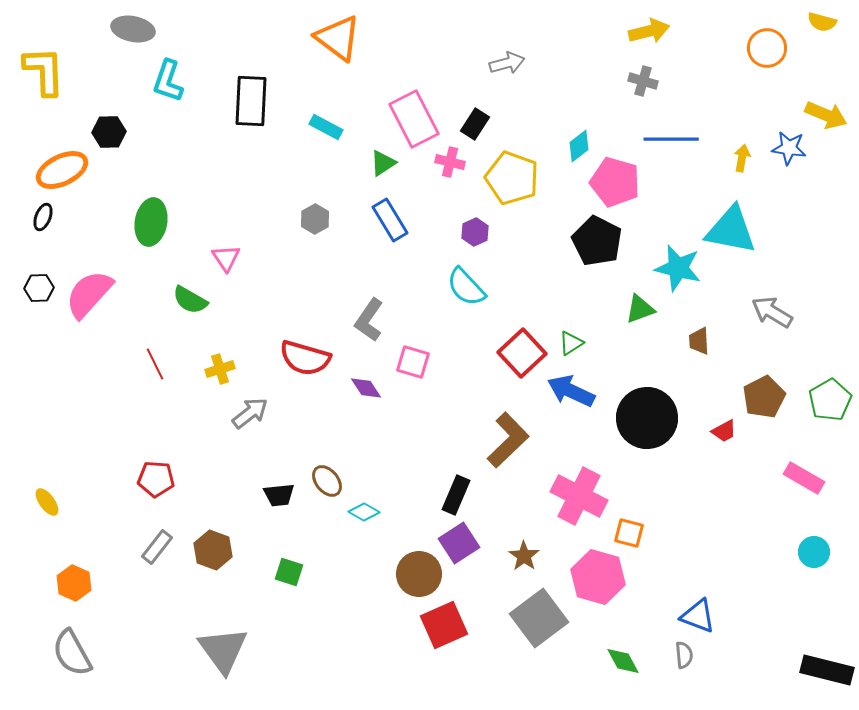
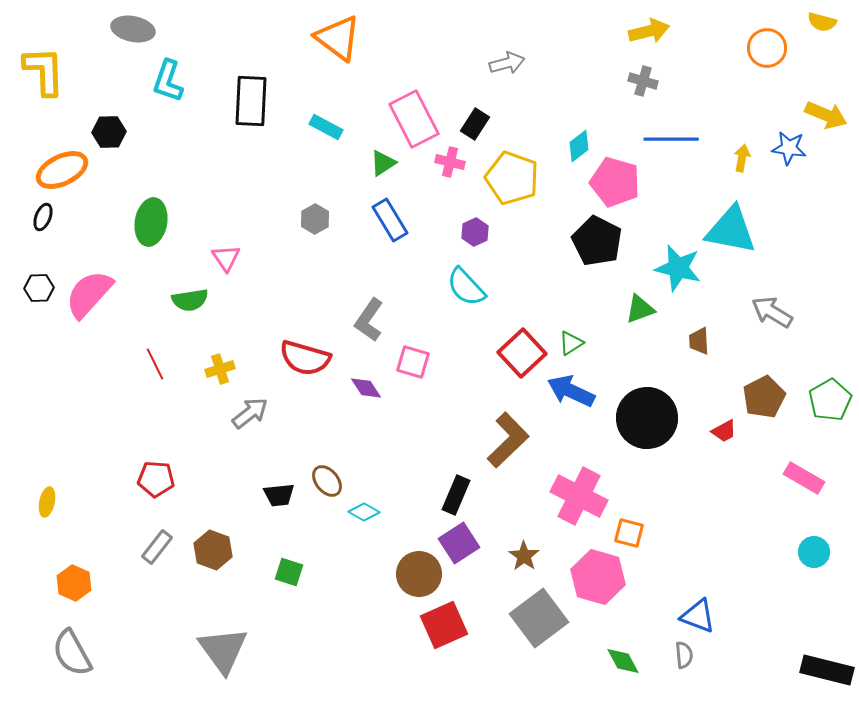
green semicircle at (190, 300): rotated 39 degrees counterclockwise
yellow ellipse at (47, 502): rotated 48 degrees clockwise
